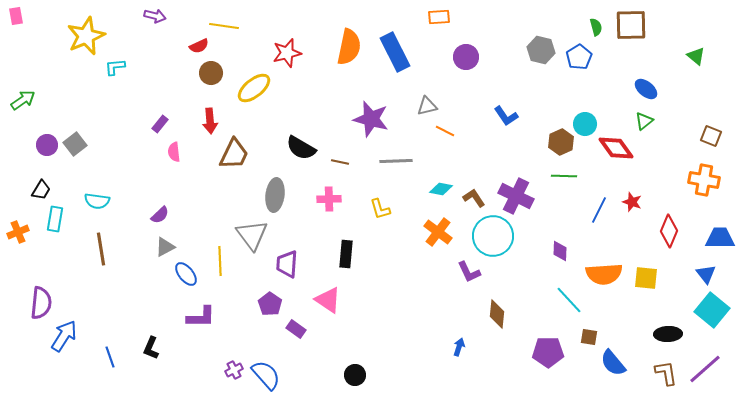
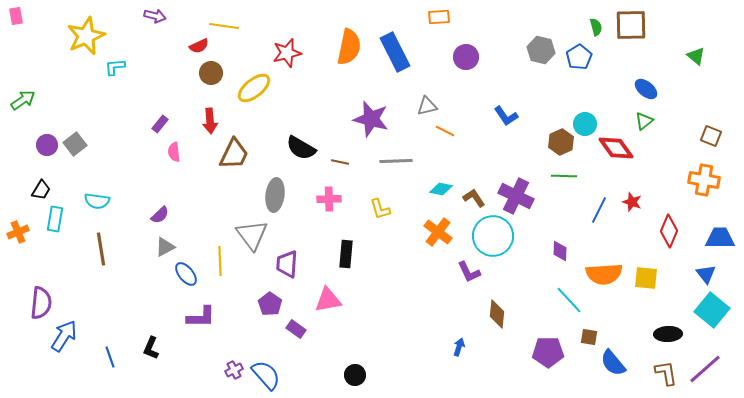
pink triangle at (328, 300): rotated 44 degrees counterclockwise
